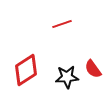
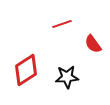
red semicircle: moved 25 px up
